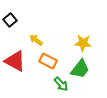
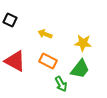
black square: rotated 24 degrees counterclockwise
yellow arrow: moved 9 px right, 6 px up; rotated 16 degrees counterclockwise
green arrow: rotated 14 degrees clockwise
